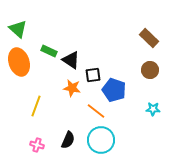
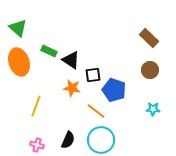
green triangle: moved 1 px up
